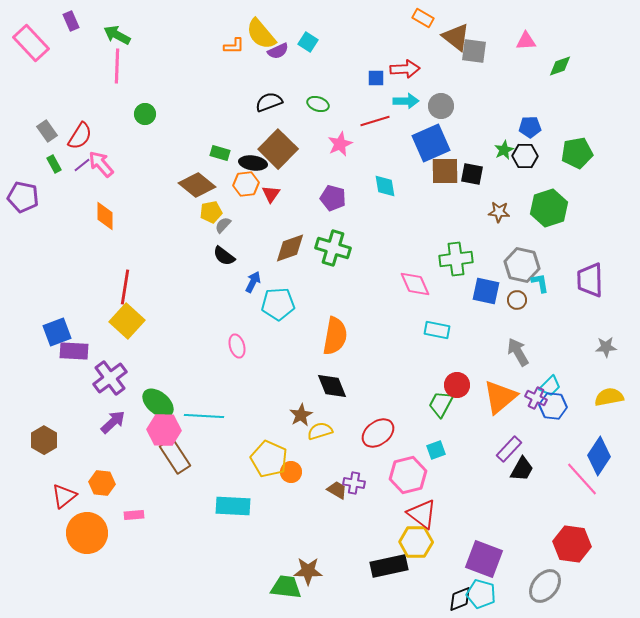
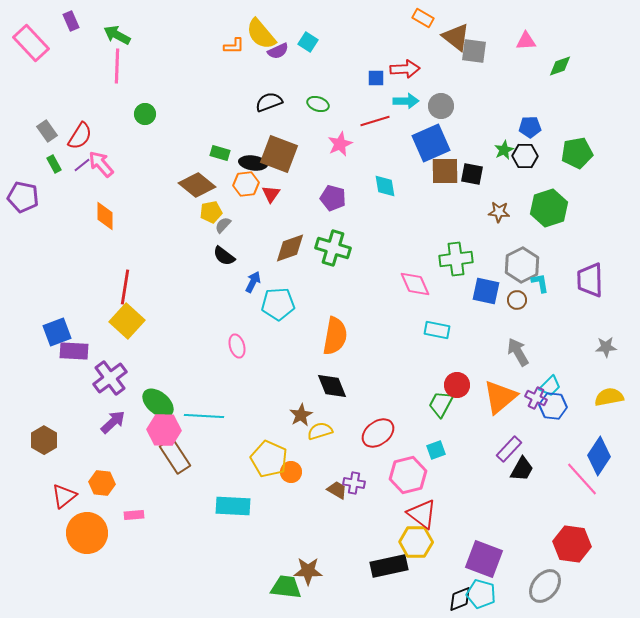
brown square at (278, 149): moved 1 px right, 5 px down; rotated 24 degrees counterclockwise
gray hexagon at (522, 265): rotated 20 degrees clockwise
